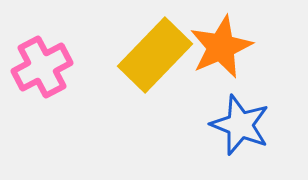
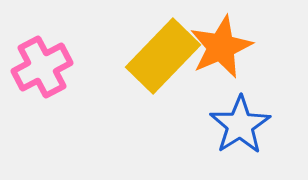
yellow rectangle: moved 8 px right, 1 px down
blue star: rotated 18 degrees clockwise
